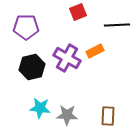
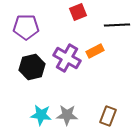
cyan star: moved 1 px right, 7 px down
brown rectangle: rotated 18 degrees clockwise
